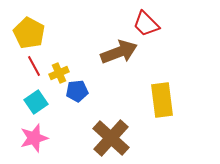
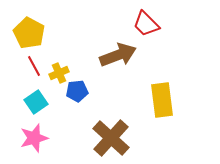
brown arrow: moved 1 px left, 3 px down
